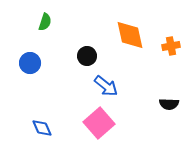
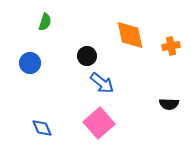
blue arrow: moved 4 px left, 3 px up
